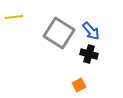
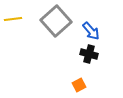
yellow line: moved 1 px left, 2 px down
gray square: moved 3 px left, 12 px up; rotated 16 degrees clockwise
